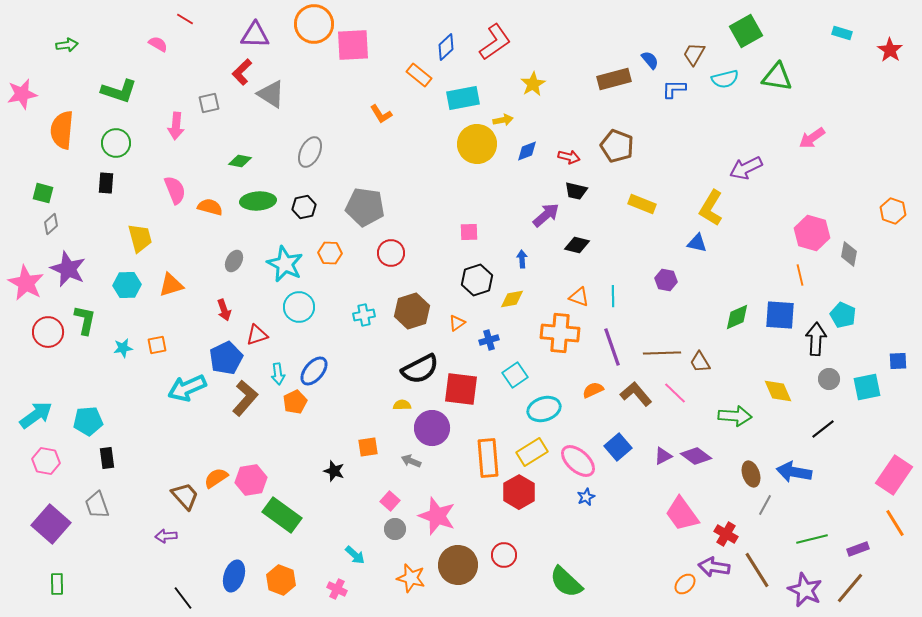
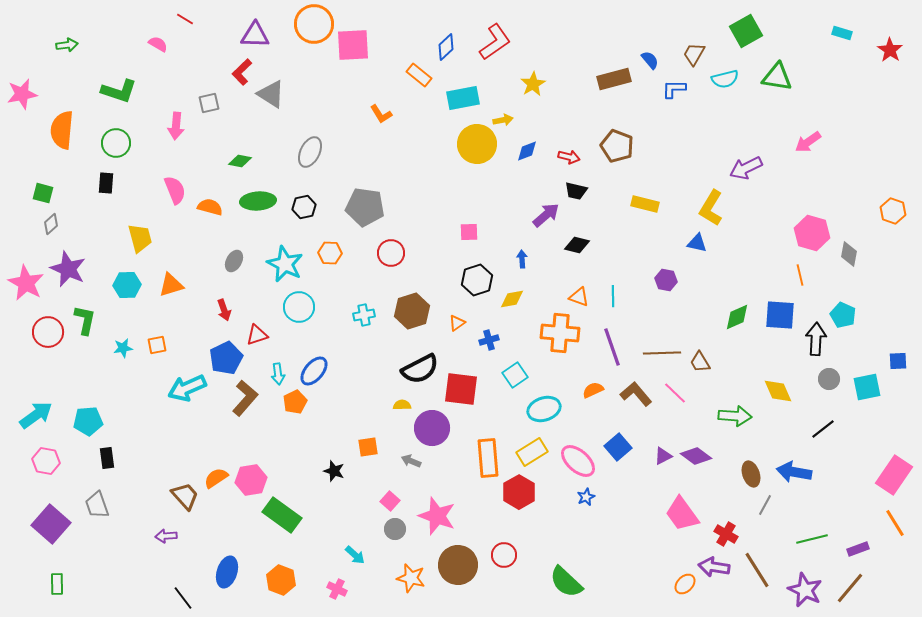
pink arrow at (812, 138): moved 4 px left, 4 px down
yellow rectangle at (642, 204): moved 3 px right; rotated 8 degrees counterclockwise
blue ellipse at (234, 576): moved 7 px left, 4 px up
